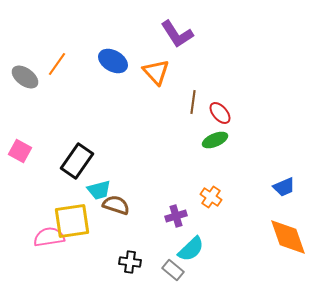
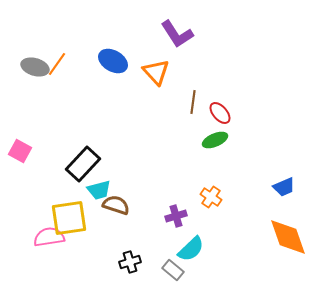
gray ellipse: moved 10 px right, 10 px up; rotated 20 degrees counterclockwise
black rectangle: moved 6 px right, 3 px down; rotated 8 degrees clockwise
yellow square: moved 3 px left, 3 px up
black cross: rotated 25 degrees counterclockwise
